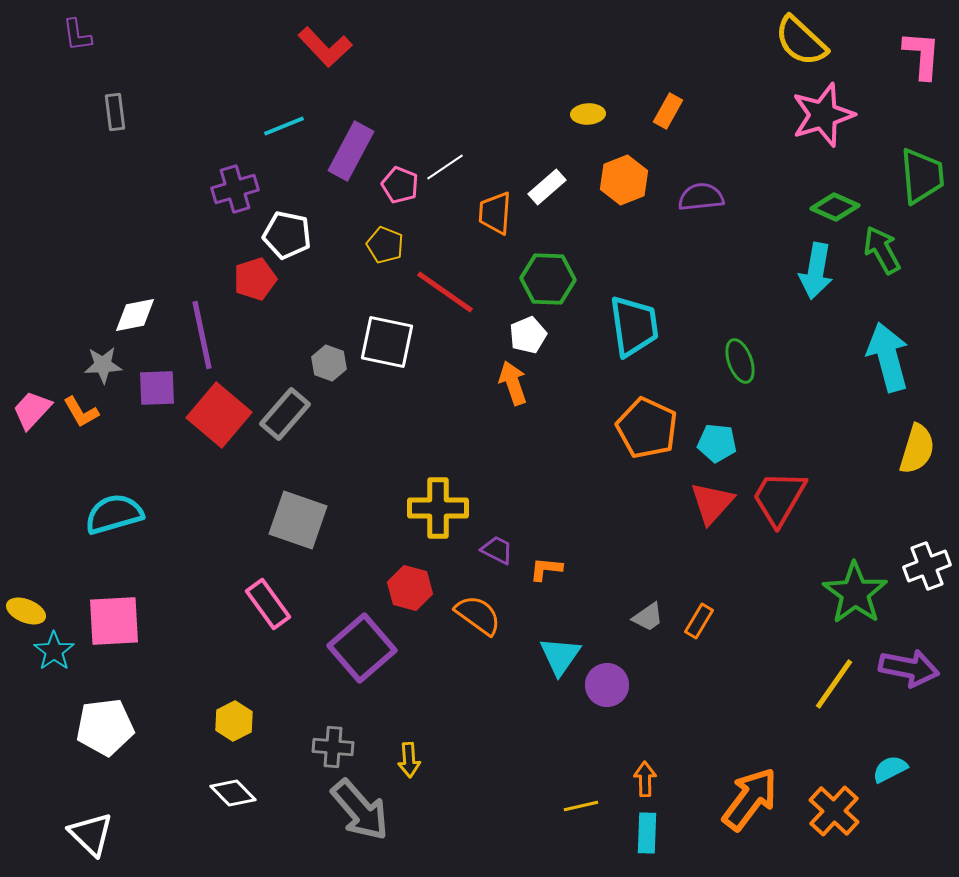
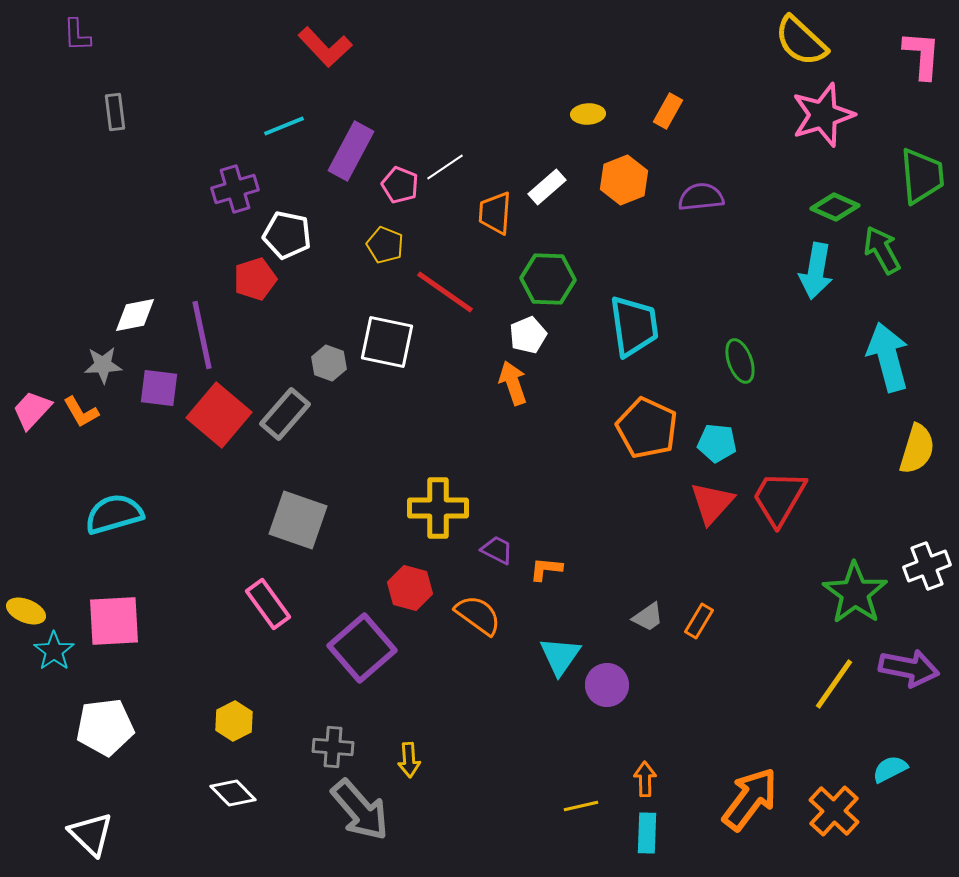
purple L-shape at (77, 35): rotated 6 degrees clockwise
purple square at (157, 388): moved 2 px right; rotated 9 degrees clockwise
